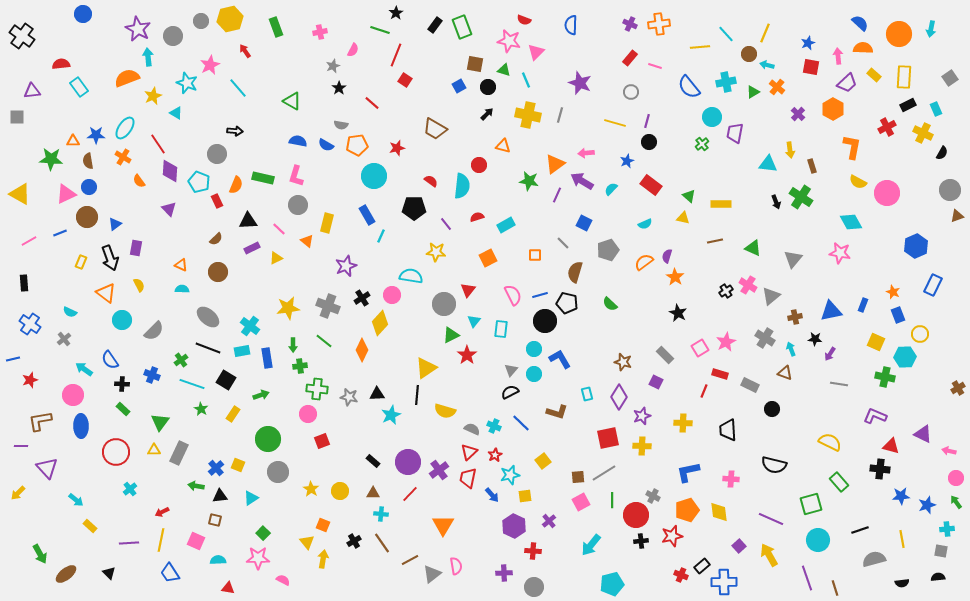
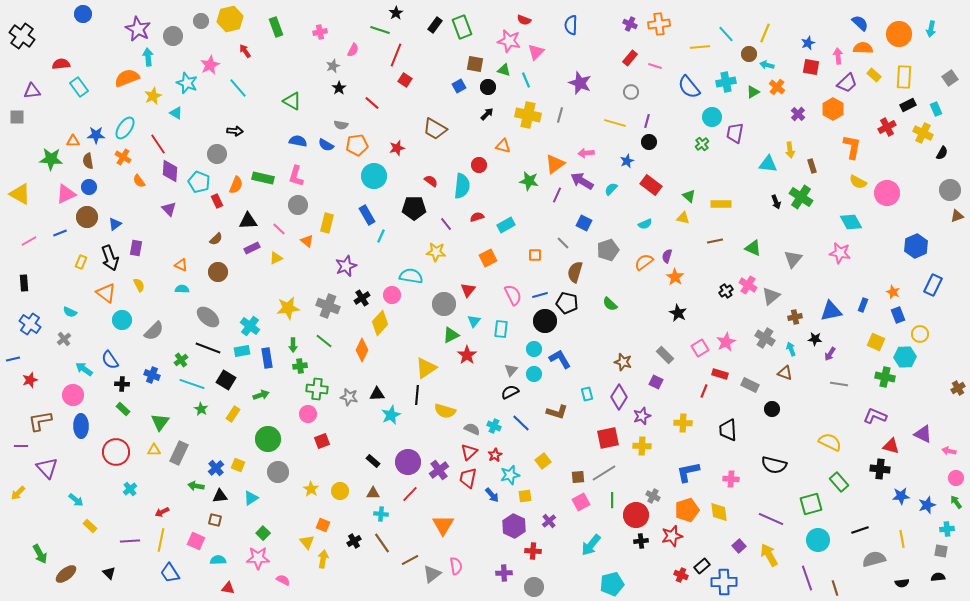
purple line at (129, 543): moved 1 px right, 2 px up
